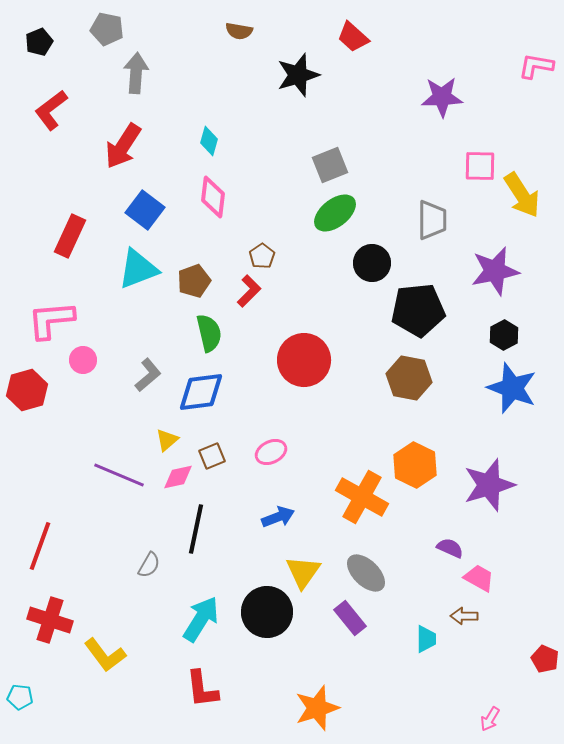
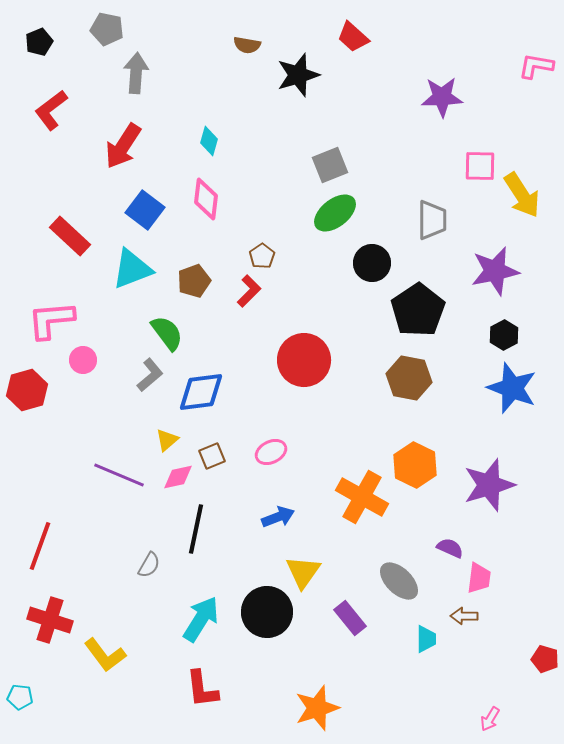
brown semicircle at (239, 31): moved 8 px right, 14 px down
pink diamond at (213, 197): moved 7 px left, 2 px down
red rectangle at (70, 236): rotated 72 degrees counterclockwise
cyan triangle at (138, 269): moved 6 px left
black pentagon at (418, 310): rotated 28 degrees counterclockwise
green semicircle at (209, 333): moved 42 px left; rotated 24 degrees counterclockwise
gray L-shape at (148, 375): moved 2 px right
gray ellipse at (366, 573): moved 33 px right, 8 px down
pink trapezoid at (479, 578): rotated 68 degrees clockwise
red pentagon at (545, 659): rotated 8 degrees counterclockwise
